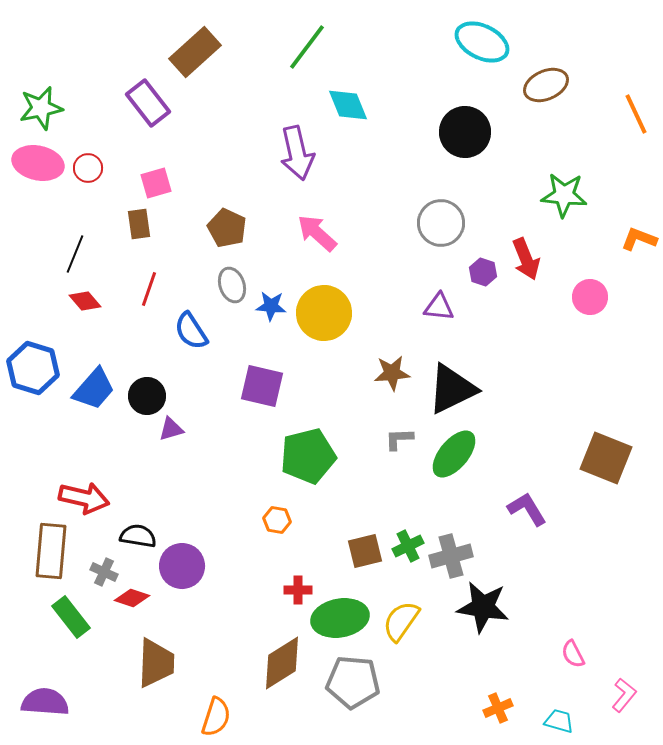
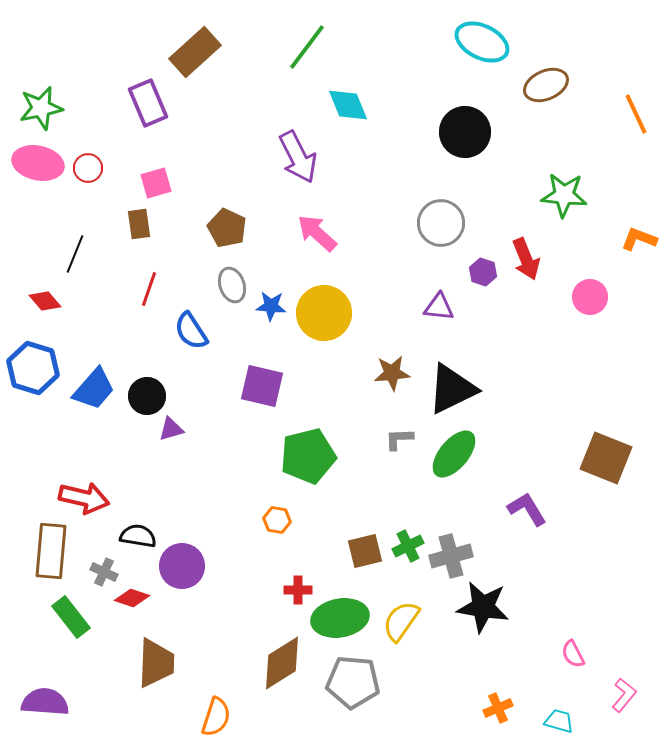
purple rectangle at (148, 103): rotated 15 degrees clockwise
purple arrow at (297, 153): moved 1 px right, 4 px down; rotated 14 degrees counterclockwise
red diamond at (85, 301): moved 40 px left
